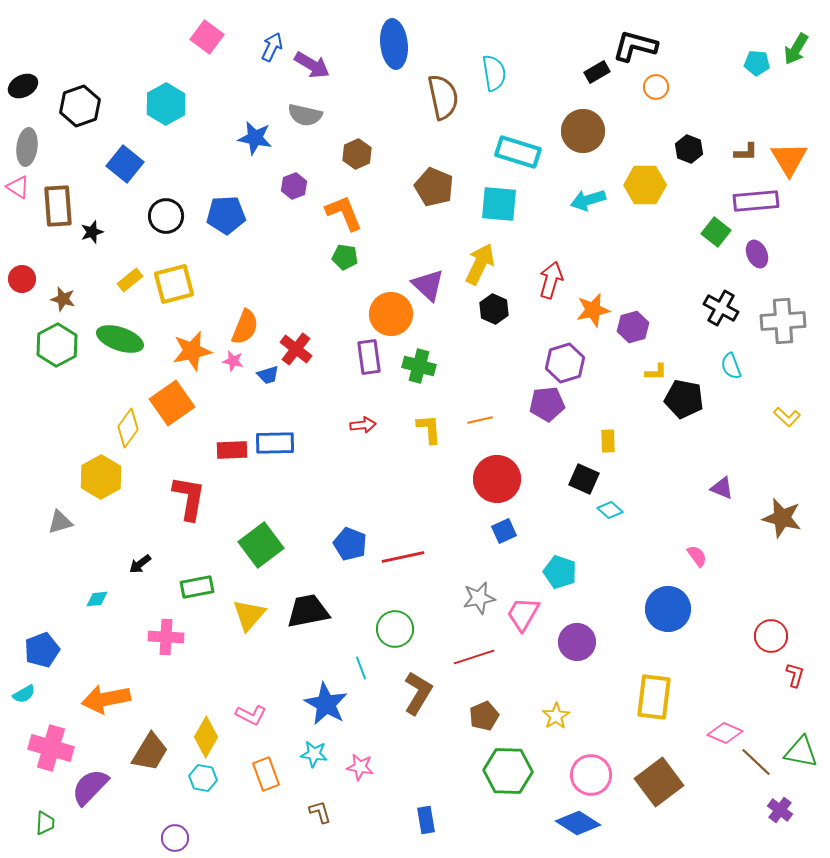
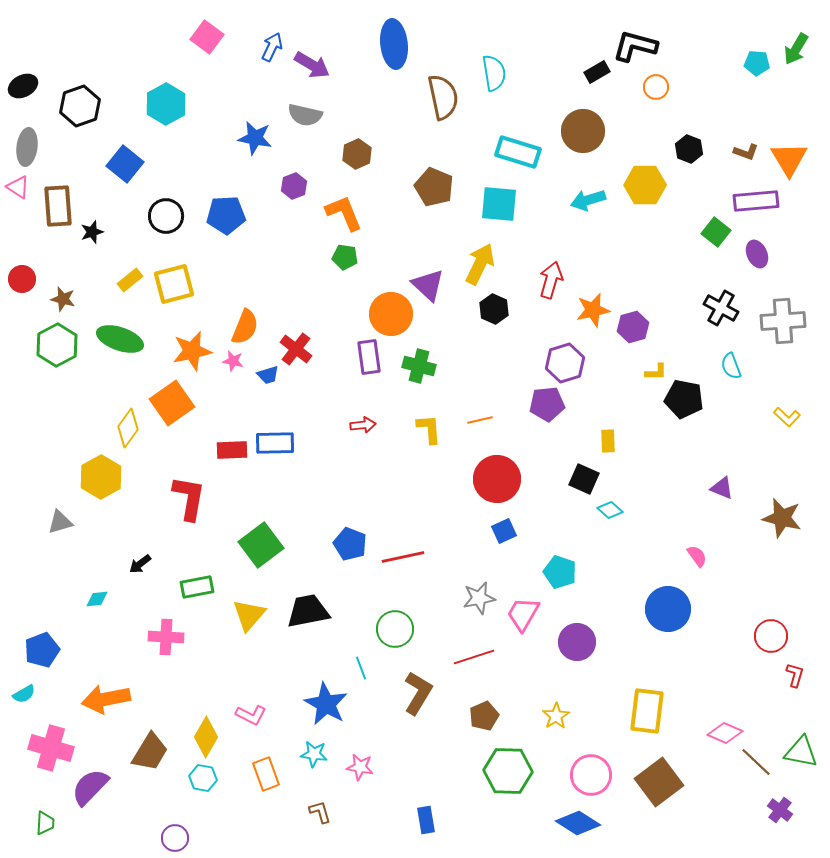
brown L-shape at (746, 152): rotated 20 degrees clockwise
yellow rectangle at (654, 697): moved 7 px left, 14 px down
